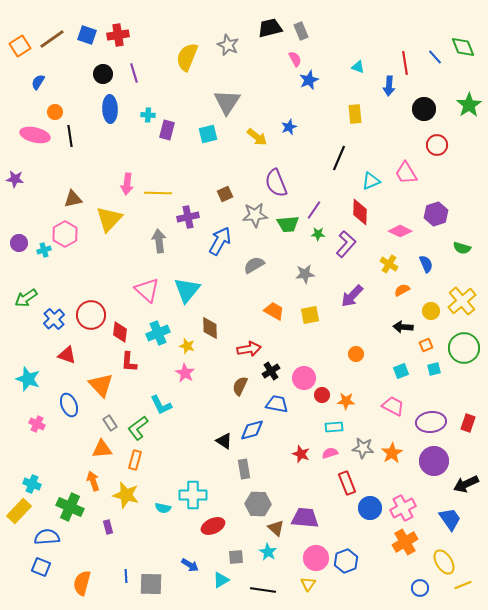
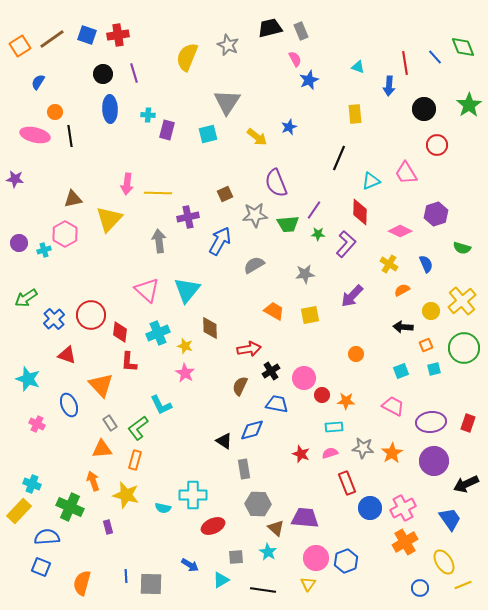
yellow star at (187, 346): moved 2 px left
